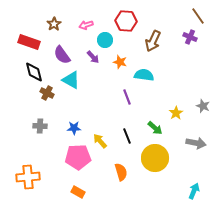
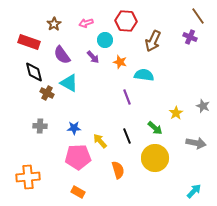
pink arrow: moved 2 px up
cyan triangle: moved 2 px left, 3 px down
orange semicircle: moved 3 px left, 2 px up
cyan arrow: rotated 21 degrees clockwise
